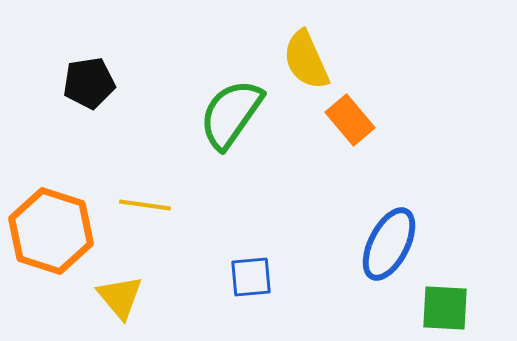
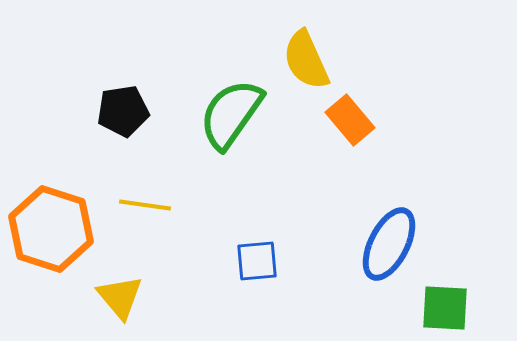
black pentagon: moved 34 px right, 28 px down
orange hexagon: moved 2 px up
blue square: moved 6 px right, 16 px up
